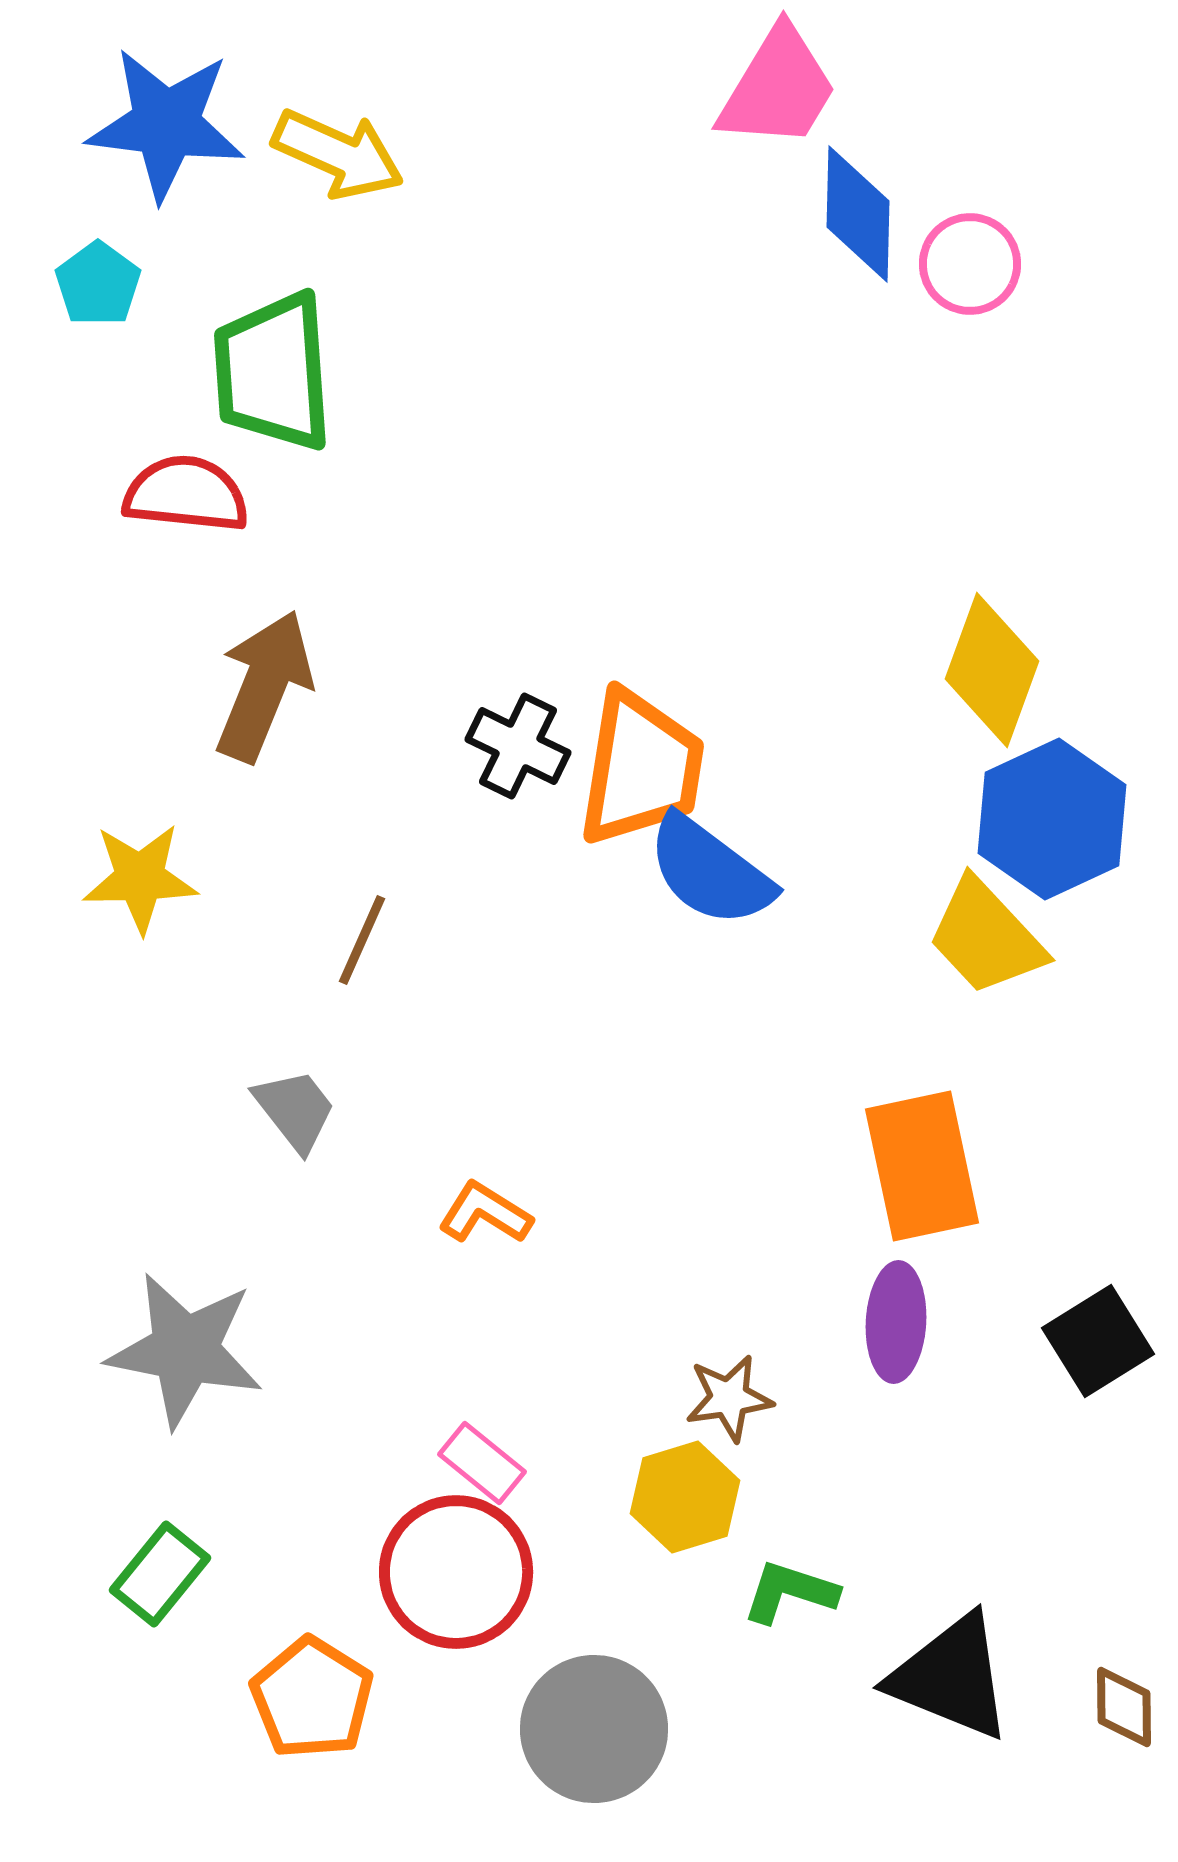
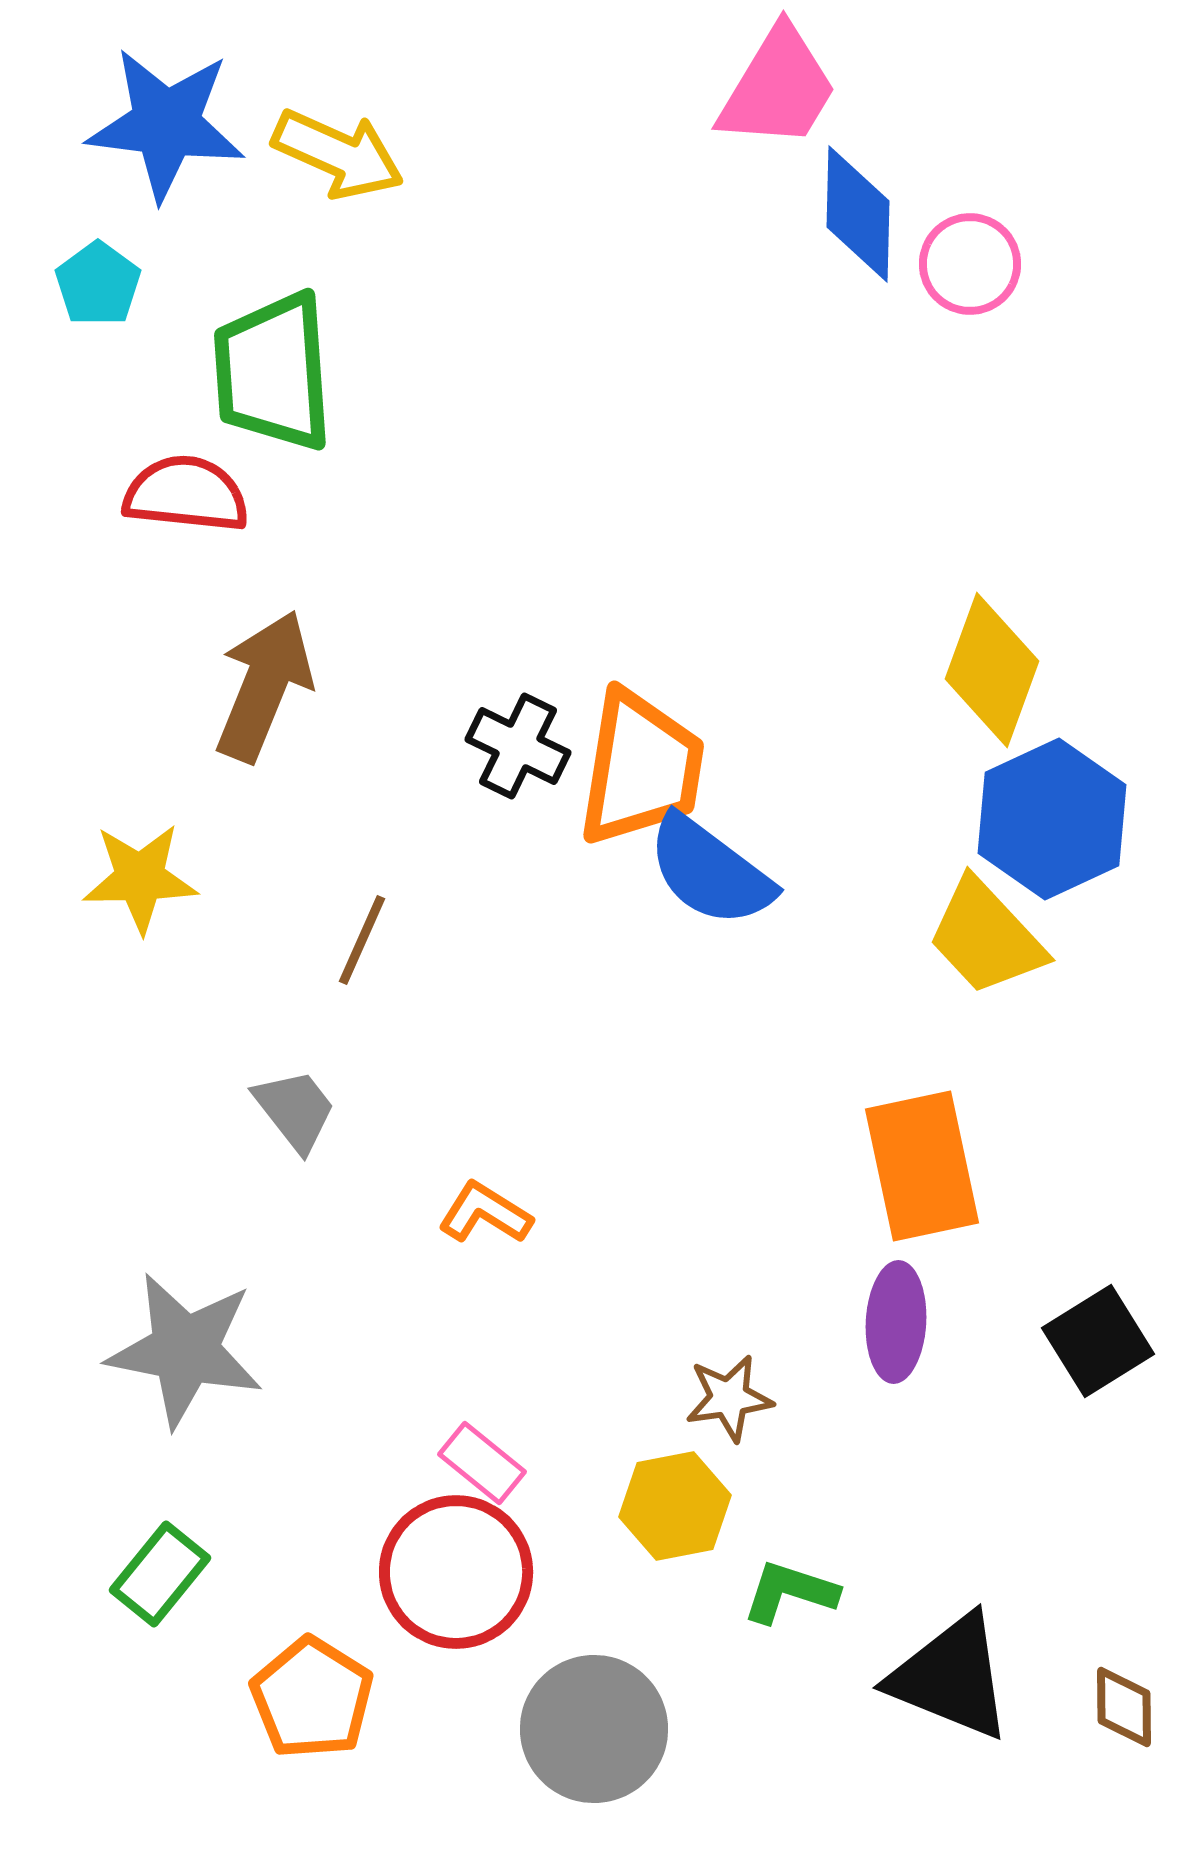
yellow hexagon: moved 10 px left, 9 px down; rotated 6 degrees clockwise
